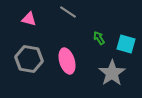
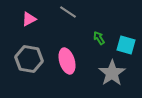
pink triangle: rotated 42 degrees counterclockwise
cyan square: moved 1 px down
